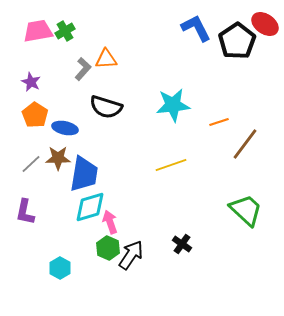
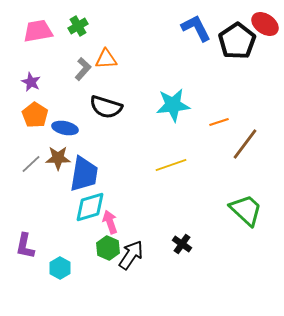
green cross: moved 13 px right, 5 px up
purple L-shape: moved 34 px down
